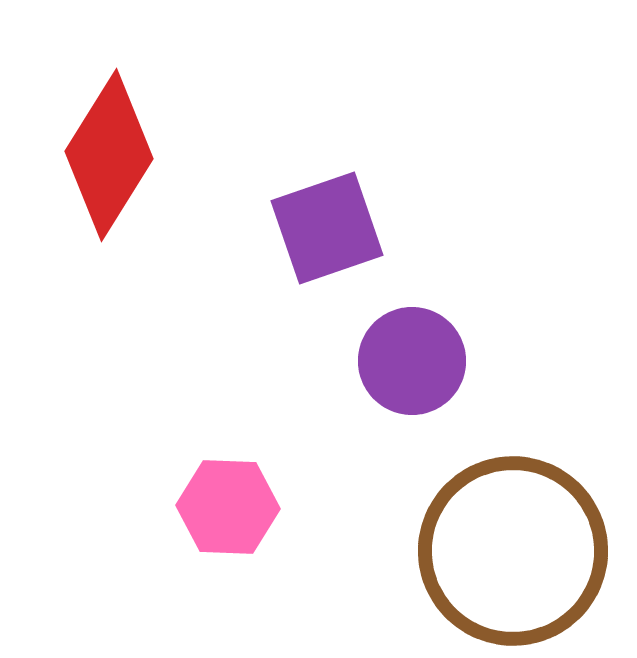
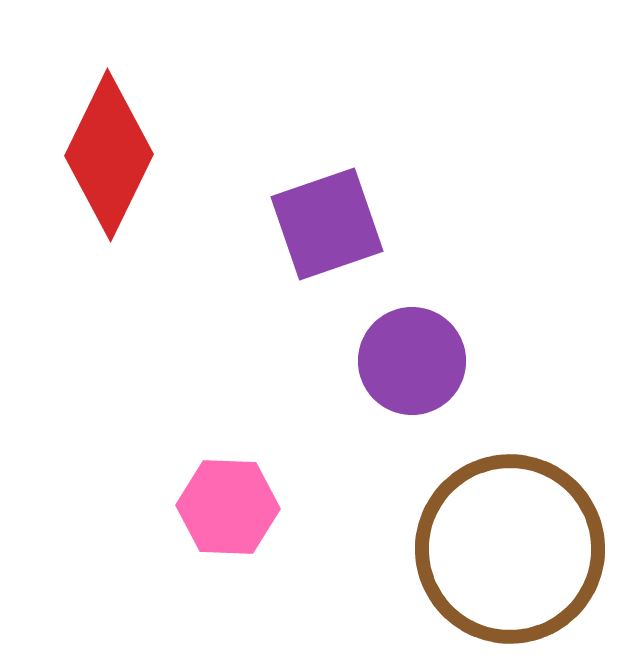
red diamond: rotated 6 degrees counterclockwise
purple square: moved 4 px up
brown circle: moved 3 px left, 2 px up
